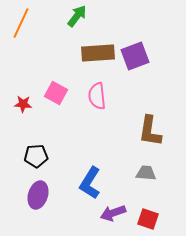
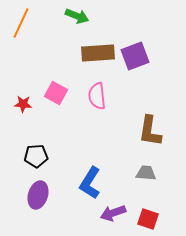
green arrow: rotated 75 degrees clockwise
